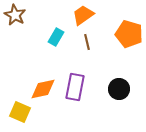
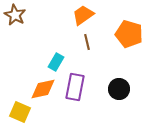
cyan rectangle: moved 25 px down
